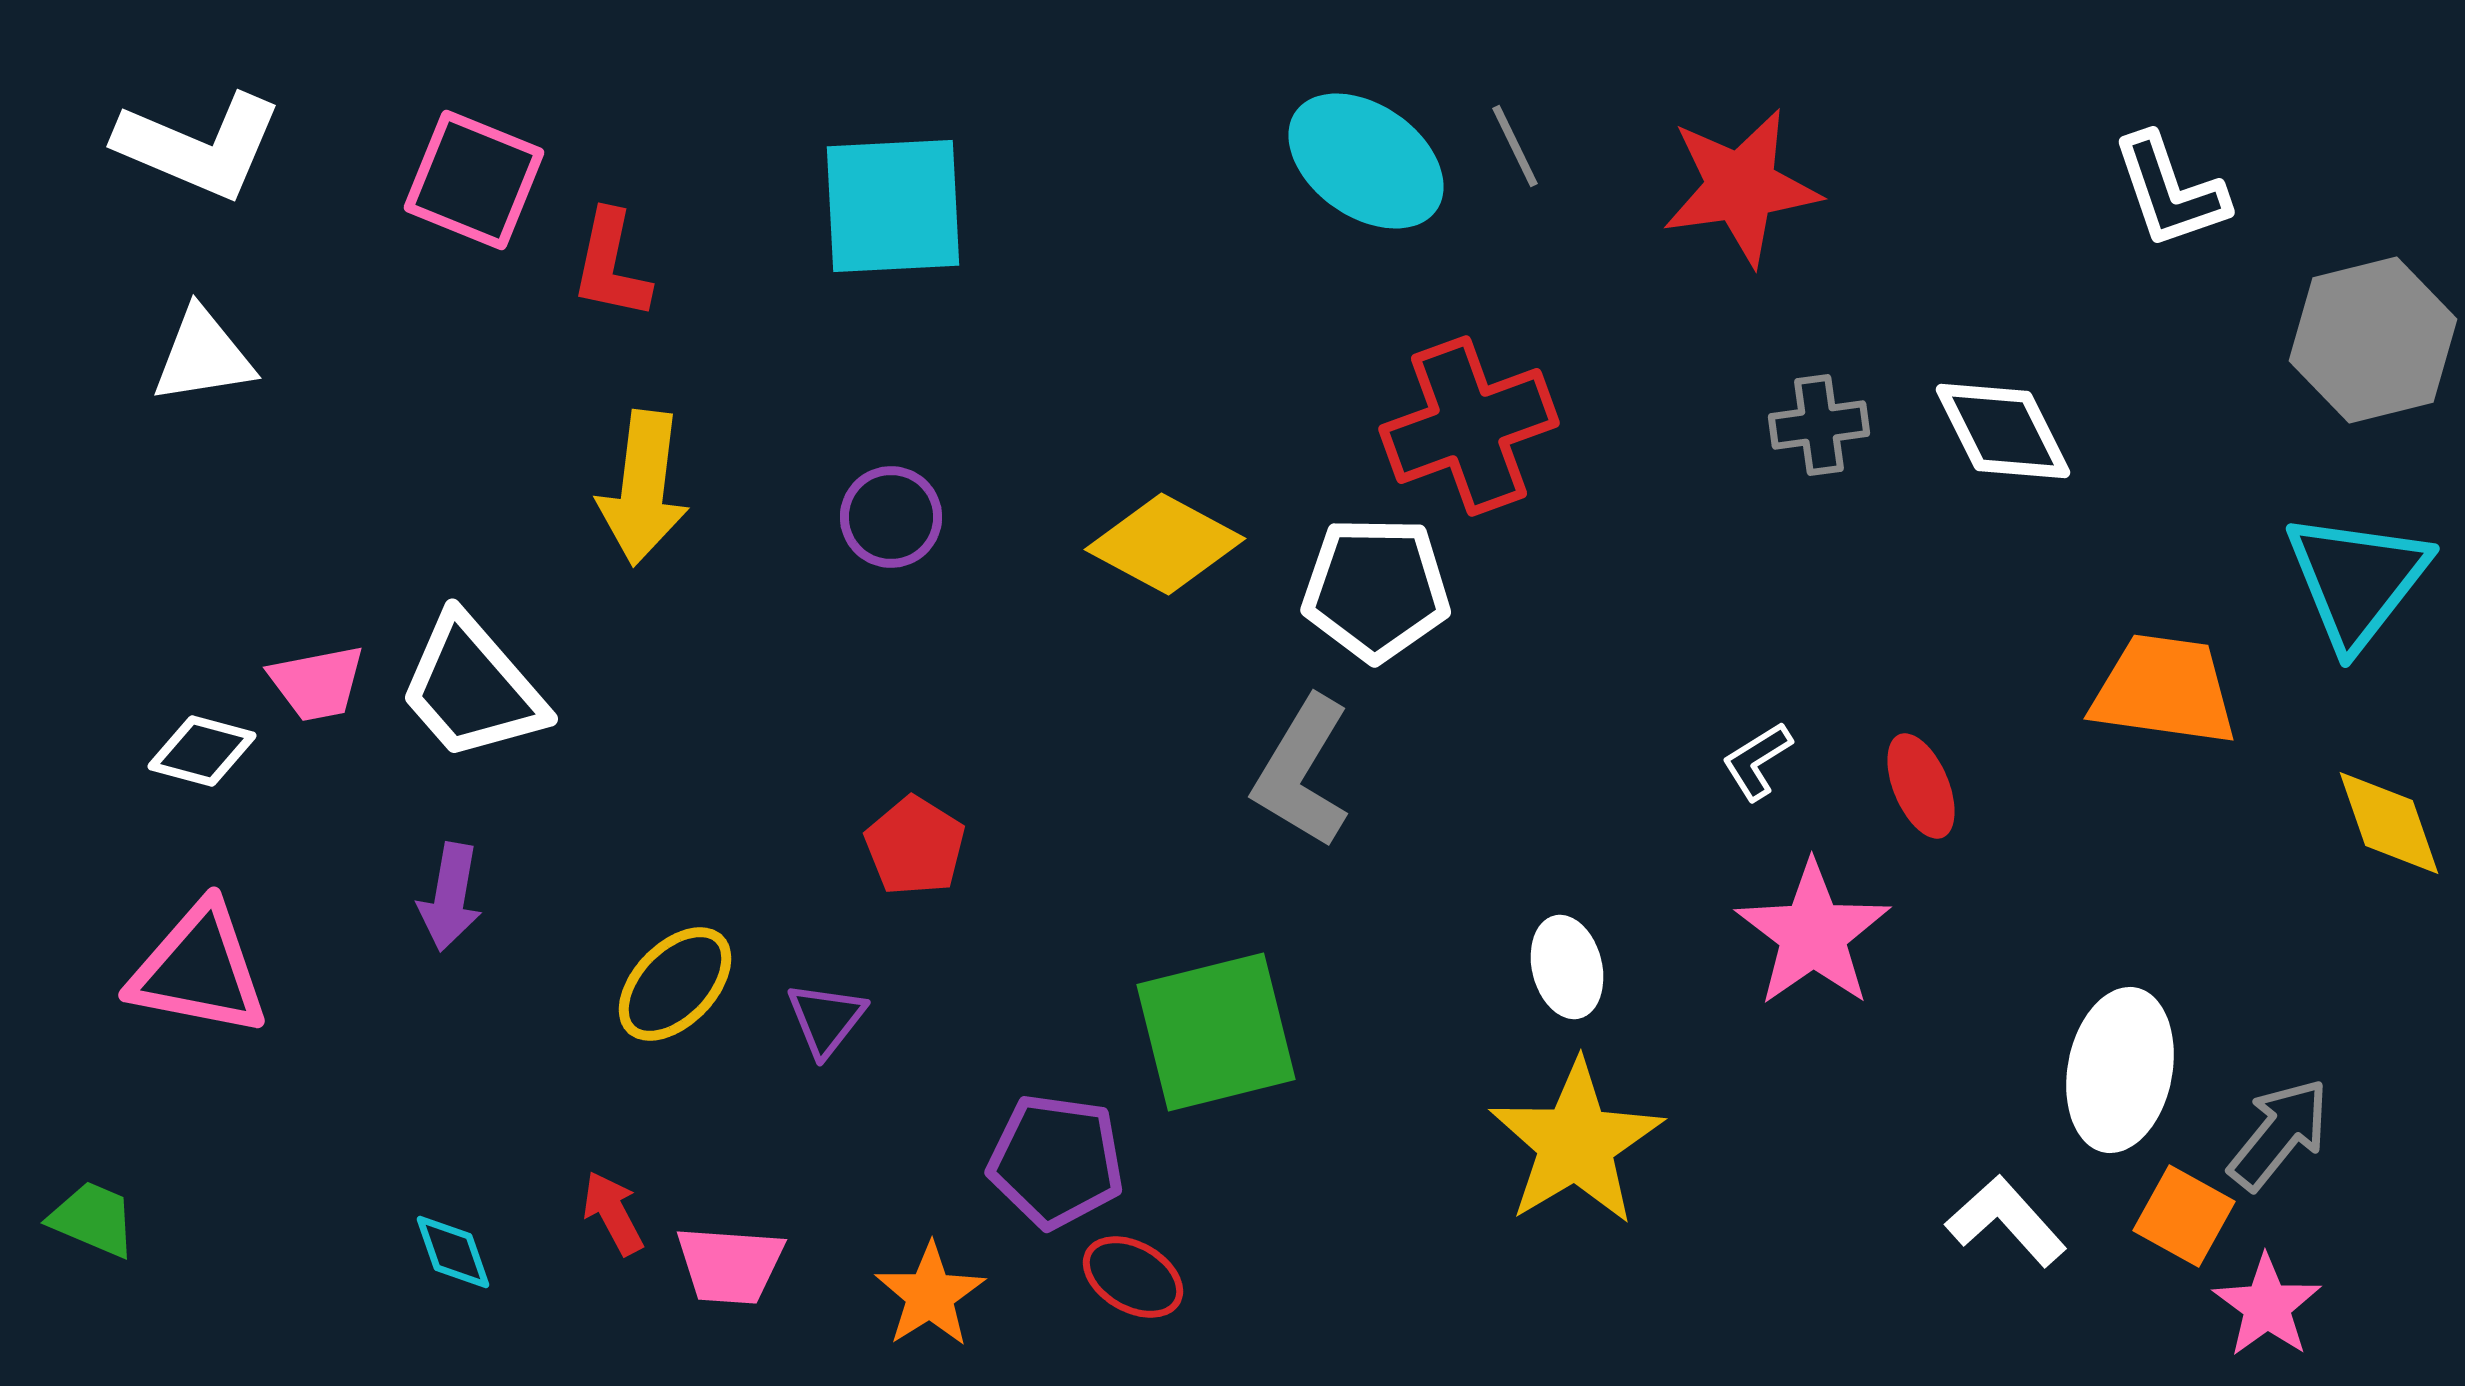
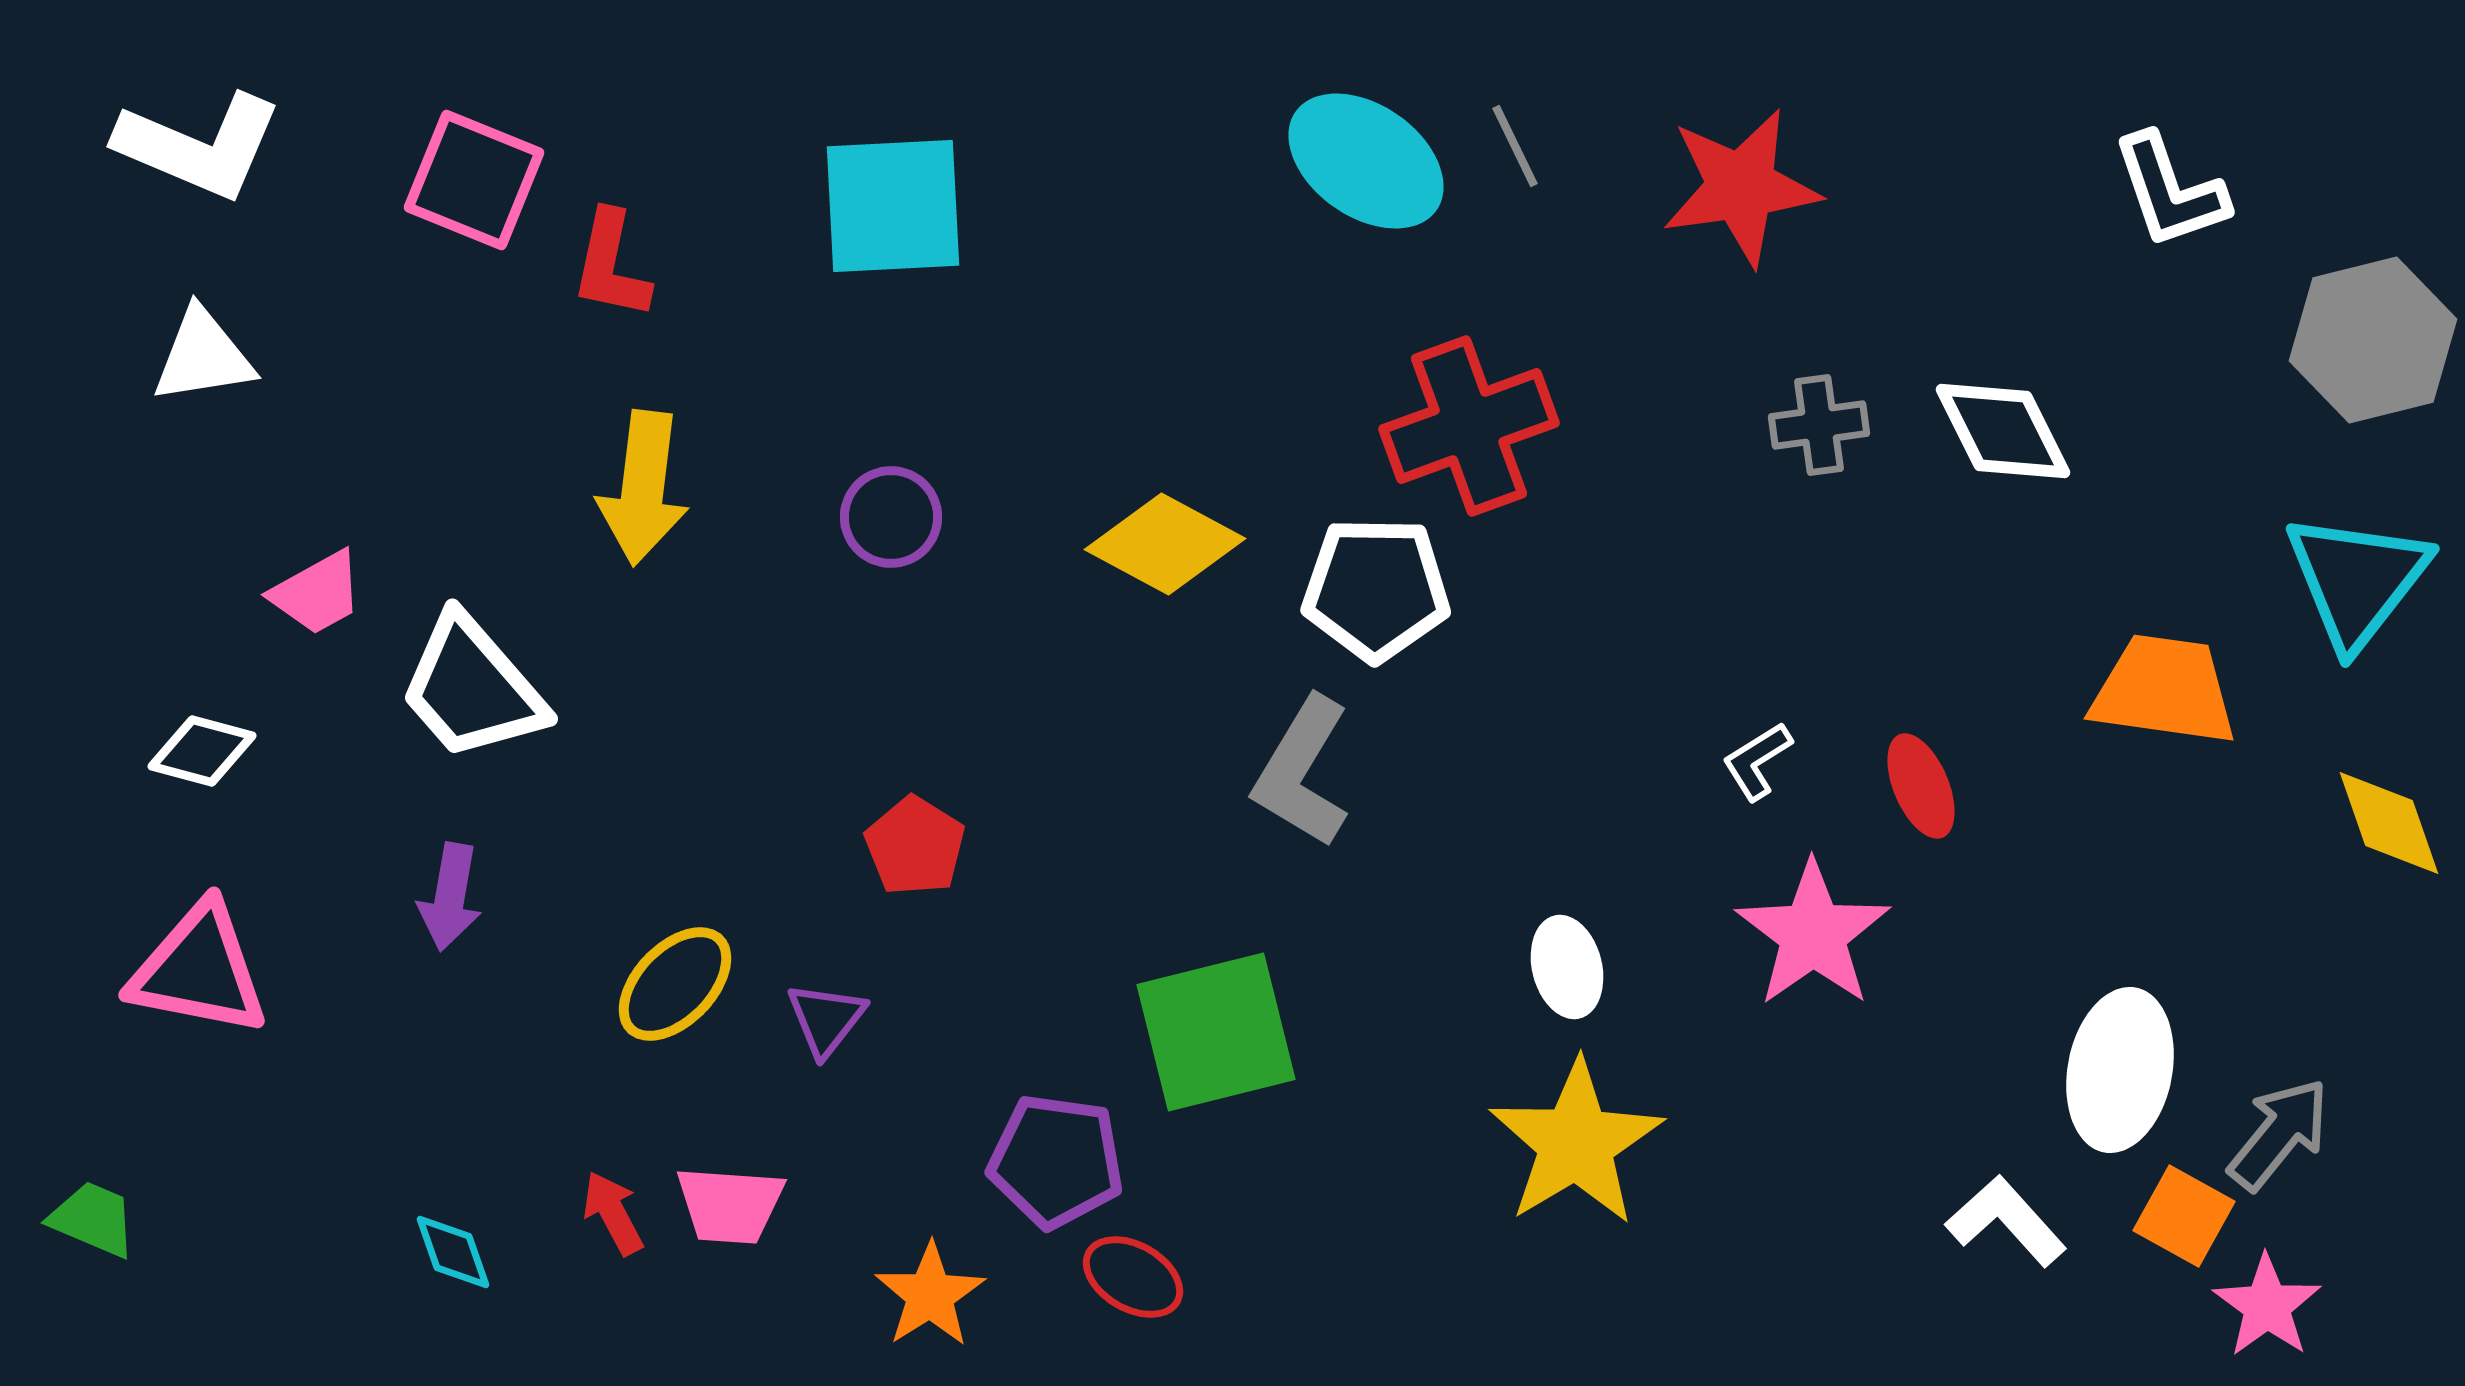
pink trapezoid at (317, 683): moved 90 px up; rotated 18 degrees counterclockwise
pink trapezoid at (730, 1265): moved 60 px up
